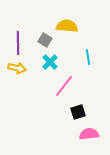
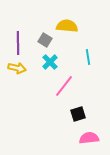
black square: moved 2 px down
pink semicircle: moved 4 px down
